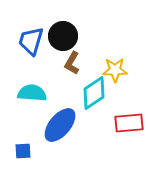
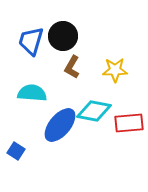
brown L-shape: moved 4 px down
cyan diamond: moved 18 px down; rotated 44 degrees clockwise
blue square: moved 7 px left; rotated 36 degrees clockwise
